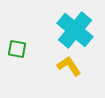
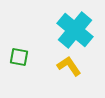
green square: moved 2 px right, 8 px down
